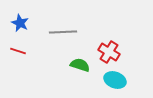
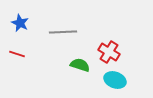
red line: moved 1 px left, 3 px down
